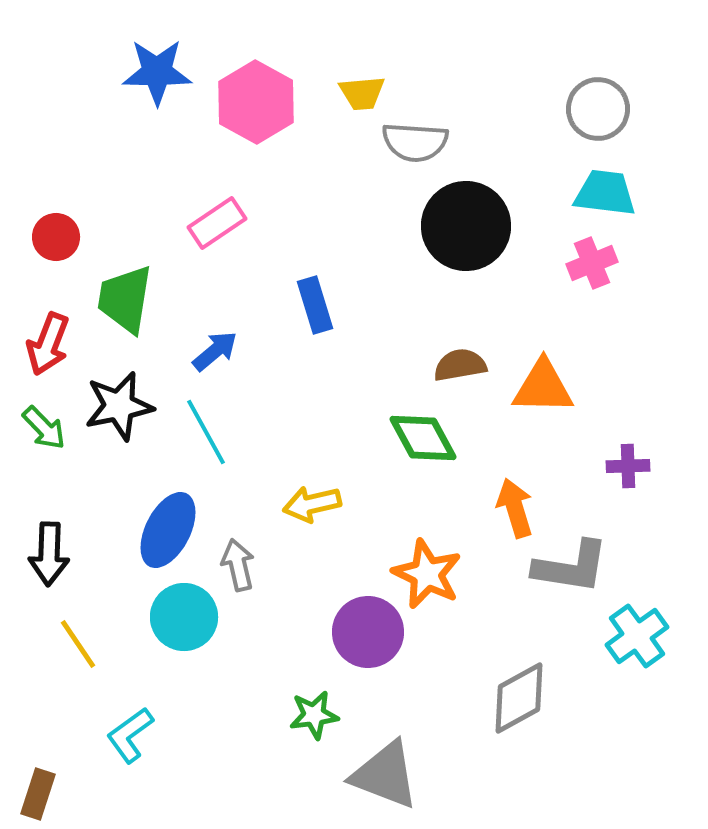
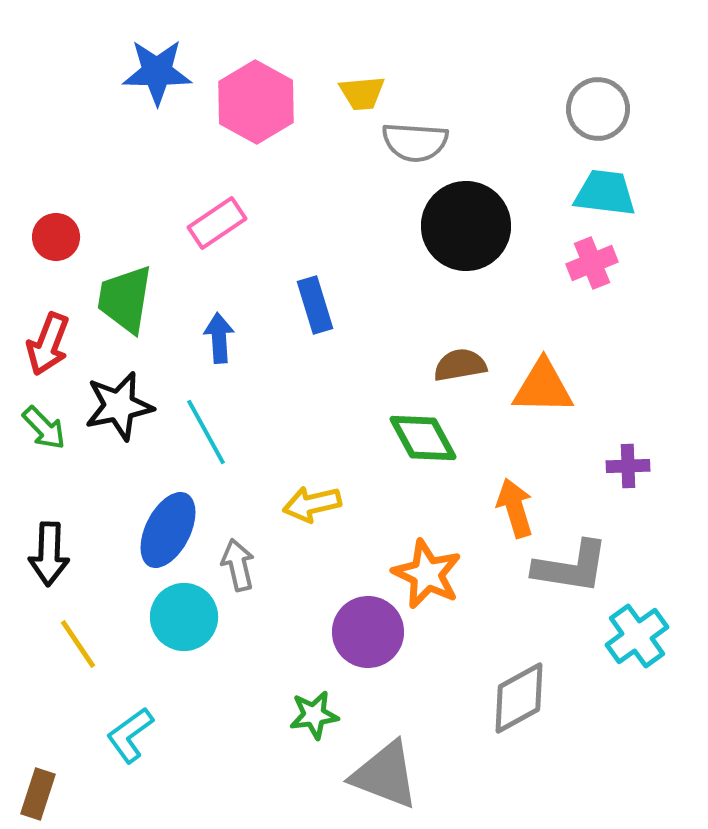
blue arrow: moved 4 px right, 13 px up; rotated 54 degrees counterclockwise
